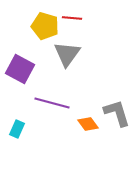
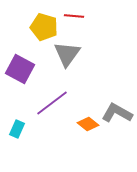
red line: moved 2 px right, 2 px up
yellow pentagon: moved 1 px left, 1 px down
purple line: rotated 52 degrees counterclockwise
gray L-shape: rotated 44 degrees counterclockwise
orange diamond: rotated 15 degrees counterclockwise
